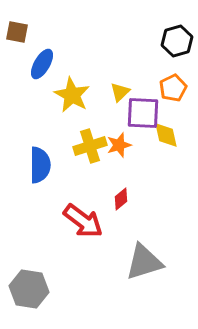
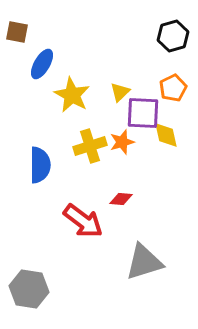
black hexagon: moved 4 px left, 5 px up
orange star: moved 3 px right, 3 px up
red diamond: rotated 45 degrees clockwise
